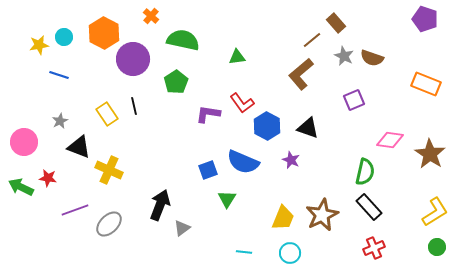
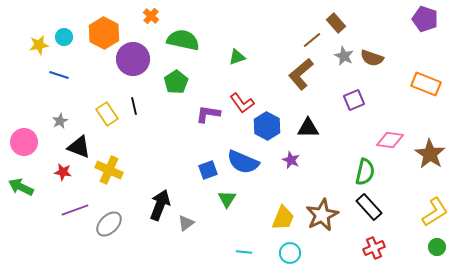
green triangle at (237, 57): rotated 12 degrees counterclockwise
black triangle at (308, 128): rotated 20 degrees counterclockwise
red star at (48, 178): moved 15 px right, 6 px up
gray triangle at (182, 228): moved 4 px right, 5 px up
